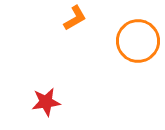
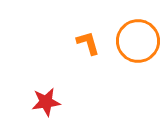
orange L-shape: moved 13 px right, 25 px down; rotated 76 degrees counterclockwise
